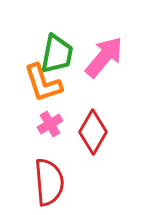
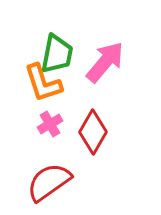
pink arrow: moved 1 px right, 5 px down
red semicircle: rotated 120 degrees counterclockwise
